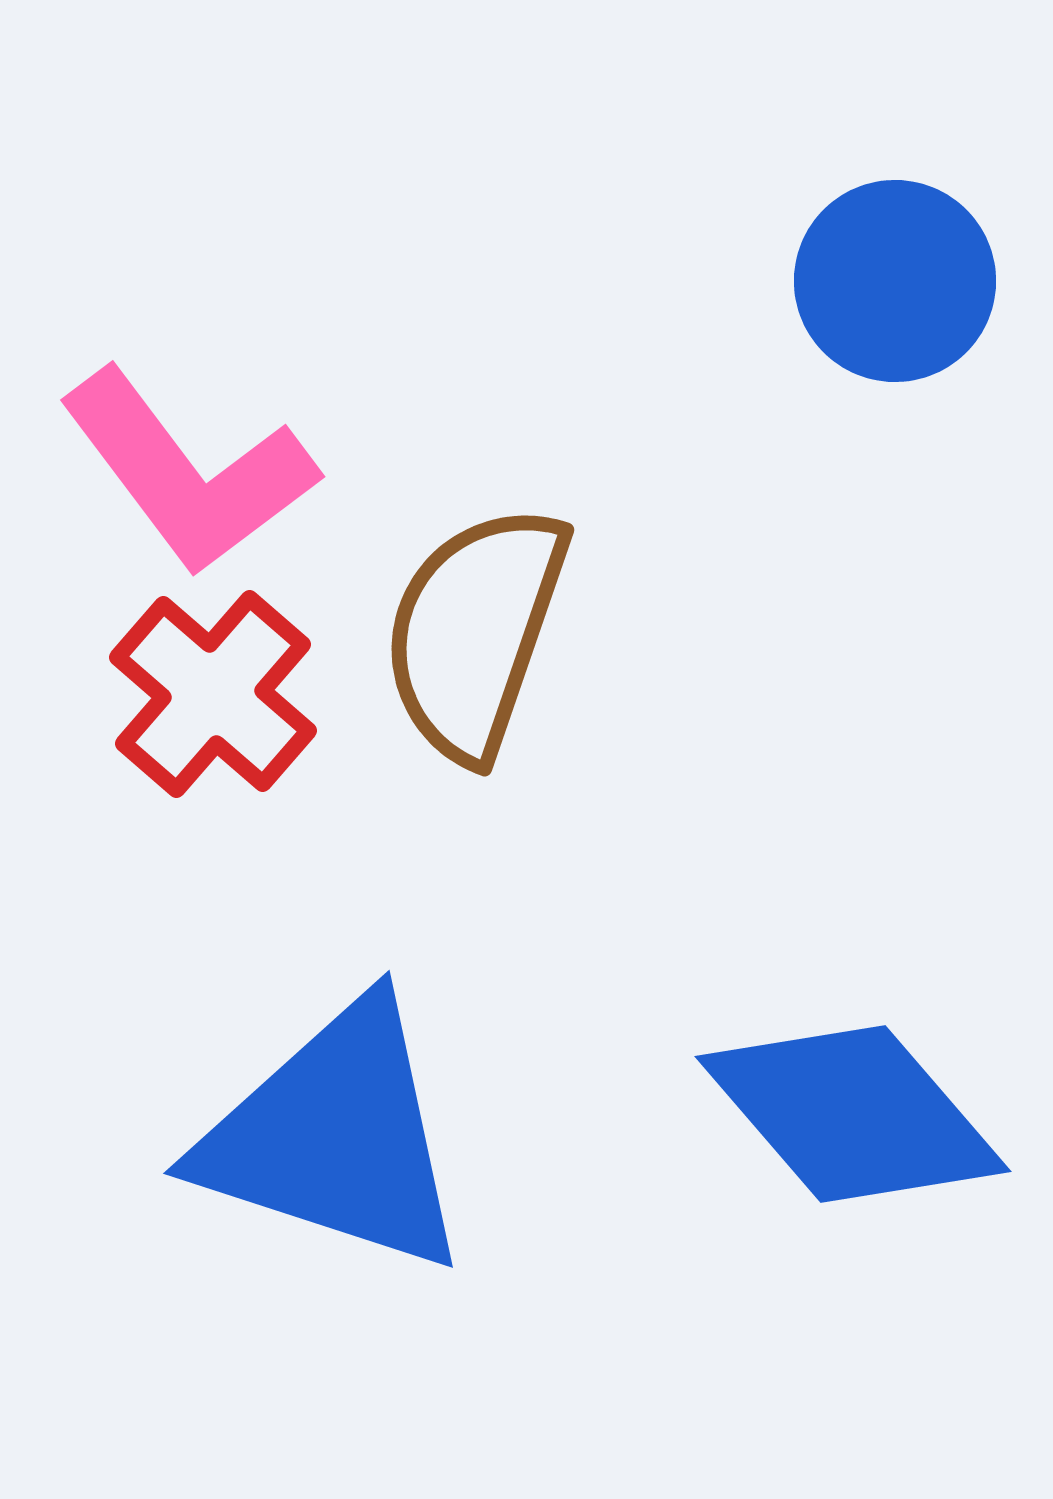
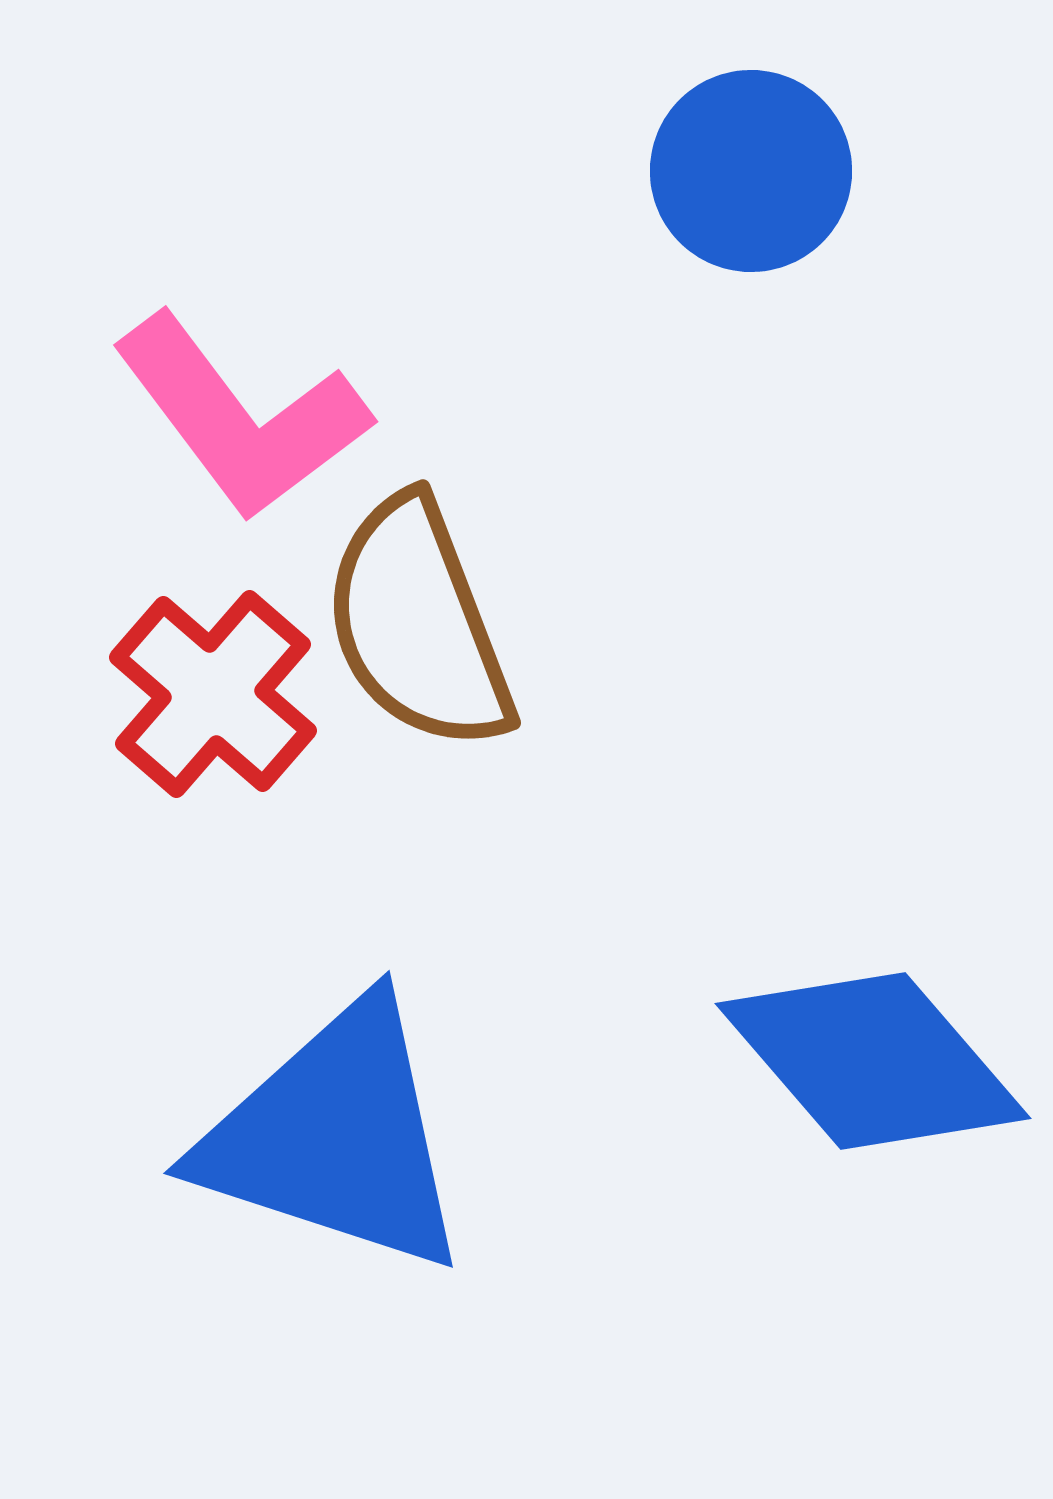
blue circle: moved 144 px left, 110 px up
pink L-shape: moved 53 px right, 55 px up
brown semicircle: moved 57 px left, 8 px up; rotated 40 degrees counterclockwise
blue diamond: moved 20 px right, 53 px up
